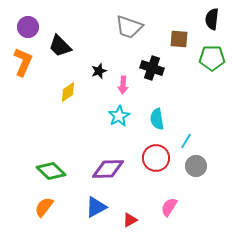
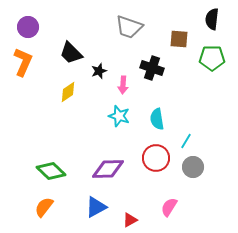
black trapezoid: moved 11 px right, 7 px down
cyan star: rotated 25 degrees counterclockwise
gray circle: moved 3 px left, 1 px down
